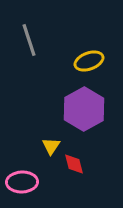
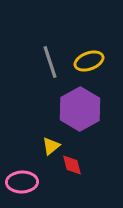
gray line: moved 21 px right, 22 px down
purple hexagon: moved 4 px left
yellow triangle: rotated 18 degrees clockwise
red diamond: moved 2 px left, 1 px down
